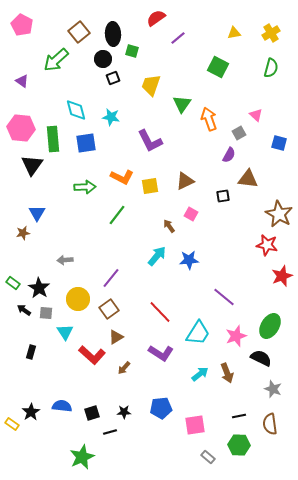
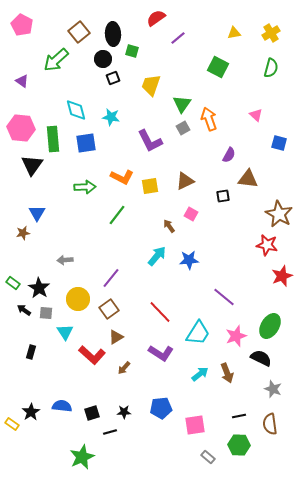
gray square at (239, 133): moved 56 px left, 5 px up
